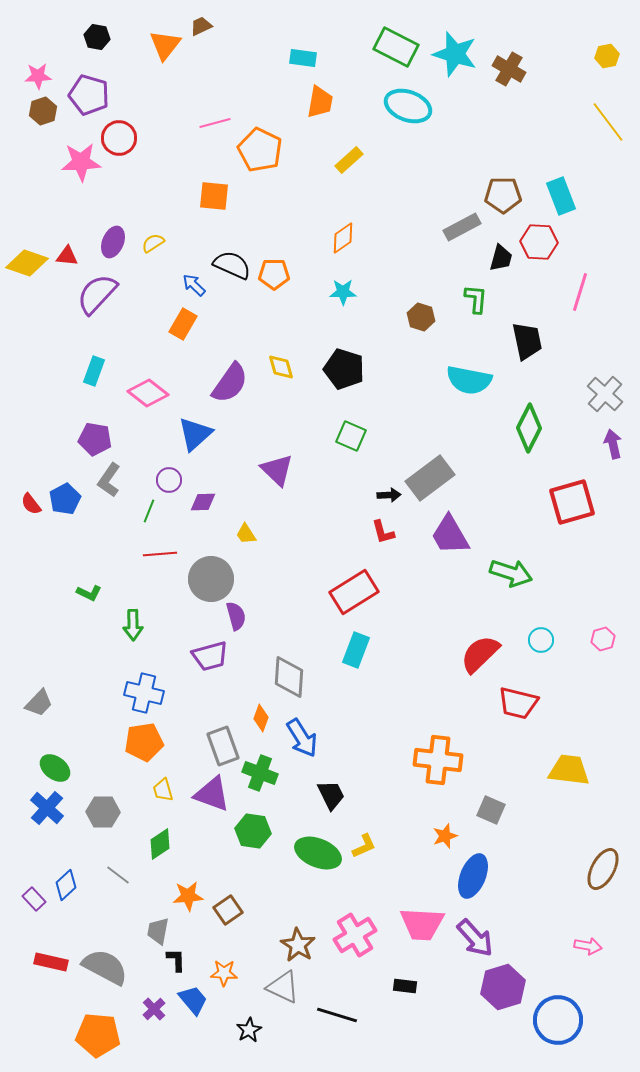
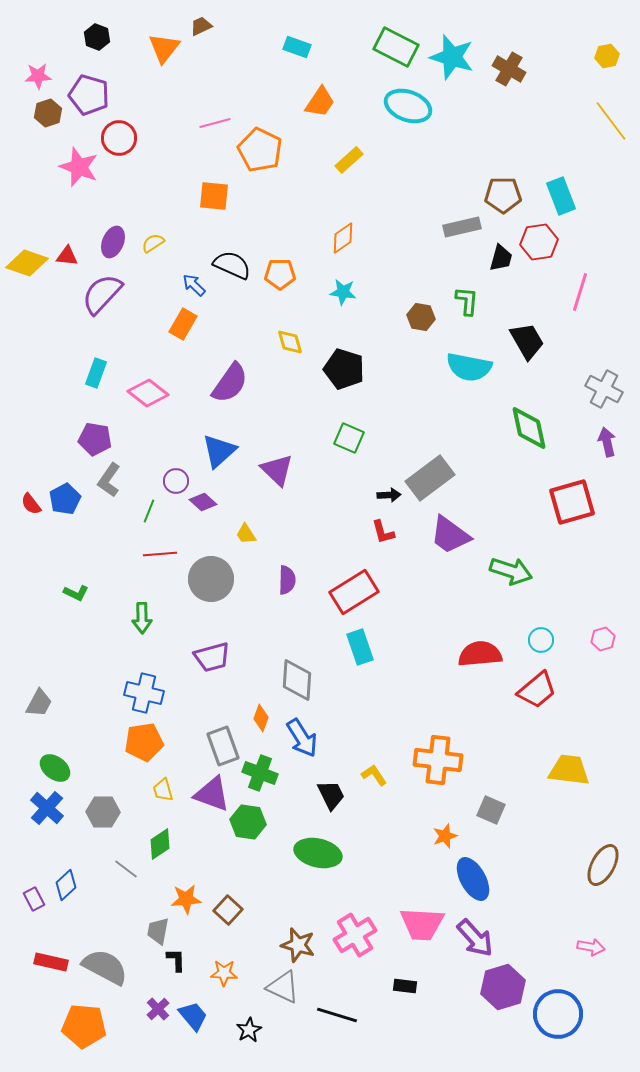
black hexagon at (97, 37): rotated 10 degrees clockwise
orange triangle at (165, 45): moved 1 px left, 3 px down
cyan star at (455, 54): moved 3 px left, 3 px down
cyan rectangle at (303, 58): moved 6 px left, 11 px up; rotated 12 degrees clockwise
orange trapezoid at (320, 102): rotated 24 degrees clockwise
brown hexagon at (43, 111): moved 5 px right, 2 px down
yellow line at (608, 122): moved 3 px right, 1 px up
pink star at (81, 162): moved 2 px left, 5 px down; rotated 24 degrees clockwise
gray rectangle at (462, 227): rotated 15 degrees clockwise
red hexagon at (539, 242): rotated 12 degrees counterclockwise
orange pentagon at (274, 274): moved 6 px right
cyan star at (343, 292): rotated 8 degrees clockwise
purple semicircle at (97, 294): moved 5 px right
green L-shape at (476, 299): moved 9 px left, 2 px down
brown hexagon at (421, 317): rotated 8 degrees counterclockwise
black trapezoid at (527, 341): rotated 18 degrees counterclockwise
yellow diamond at (281, 367): moved 9 px right, 25 px up
cyan rectangle at (94, 371): moved 2 px right, 2 px down
cyan semicircle at (469, 380): moved 13 px up
gray cross at (605, 394): moved 1 px left, 5 px up; rotated 15 degrees counterclockwise
green diamond at (529, 428): rotated 39 degrees counterclockwise
blue triangle at (195, 434): moved 24 px right, 17 px down
green square at (351, 436): moved 2 px left, 2 px down
purple arrow at (613, 444): moved 6 px left, 2 px up
purple circle at (169, 480): moved 7 px right, 1 px down
purple diamond at (203, 502): rotated 44 degrees clockwise
purple trapezoid at (450, 535): rotated 24 degrees counterclockwise
green arrow at (511, 573): moved 2 px up
green L-shape at (89, 593): moved 13 px left
purple semicircle at (236, 616): moved 51 px right, 36 px up; rotated 16 degrees clockwise
green arrow at (133, 625): moved 9 px right, 7 px up
cyan rectangle at (356, 650): moved 4 px right, 3 px up; rotated 40 degrees counterclockwise
red semicircle at (480, 654): rotated 39 degrees clockwise
purple trapezoid at (210, 656): moved 2 px right, 1 px down
gray diamond at (289, 677): moved 8 px right, 3 px down
gray trapezoid at (39, 703): rotated 16 degrees counterclockwise
red trapezoid at (518, 703): moved 19 px right, 13 px up; rotated 54 degrees counterclockwise
green hexagon at (253, 831): moved 5 px left, 9 px up
yellow L-shape at (364, 846): moved 10 px right, 71 px up; rotated 100 degrees counterclockwise
green ellipse at (318, 853): rotated 9 degrees counterclockwise
brown ellipse at (603, 869): moved 4 px up
gray line at (118, 875): moved 8 px right, 6 px up
blue ellipse at (473, 876): moved 3 px down; rotated 51 degrees counterclockwise
orange star at (188, 896): moved 2 px left, 3 px down
purple rectangle at (34, 899): rotated 15 degrees clockwise
brown square at (228, 910): rotated 12 degrees counterclockwise
brown star at (298, 945): rotated 16 degrees counterclockwise
pink arrow at (588, 946): moved 3 px right, 1 px down
blue trapezoid at (193, 1000): moved 16 px down
purple cross at (154, 1009): moved 4 px right
blue circle at (558, 1020): moved 6 px up
orange pentagon at (98, 1035): moved 14 px left, 9 px up
